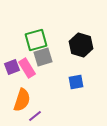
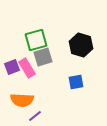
orange semicircle: rotated 75 degrees clockwise
